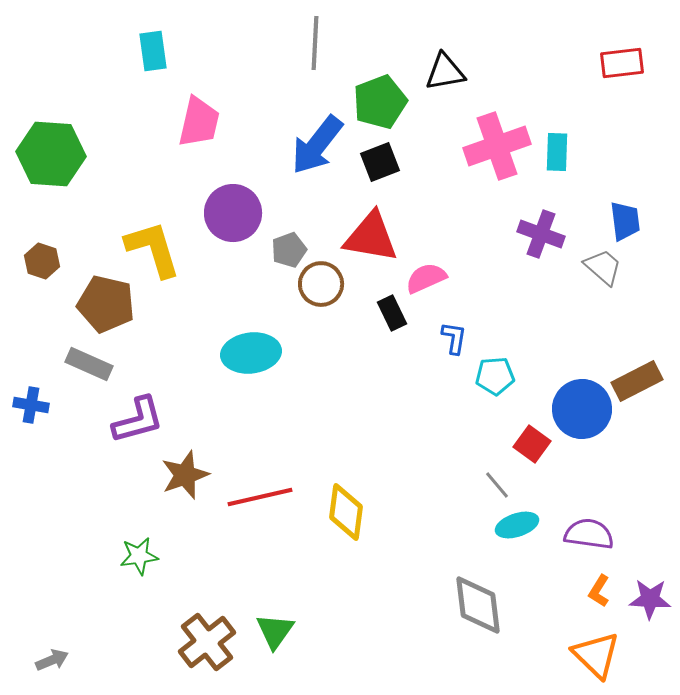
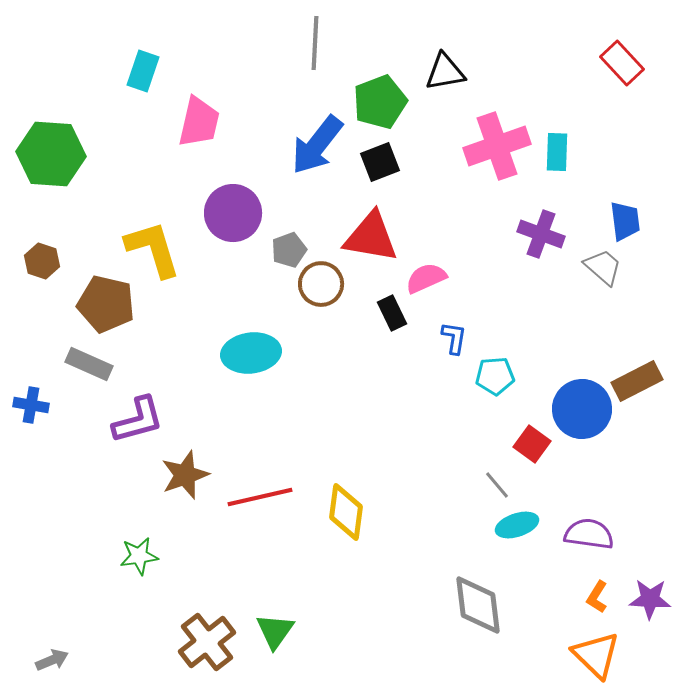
cyan rectangle at (153, 51): moved 10 px left, 20 px down; rotated 27 degrees clockwise
red rectangle at (622, 63): rotated 54 degrees clockwise
orange L-shape at (599, 591): moved 2 px left, 6 px down
